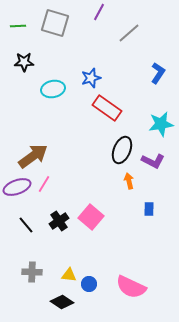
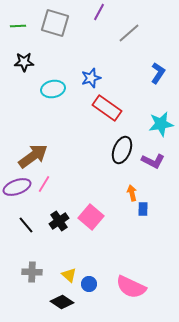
orange arrow: moved 3 px right, 12 px down
blue rectangle: moved 6 px left
yellow triangle: rotated 35 degrees clockwise
